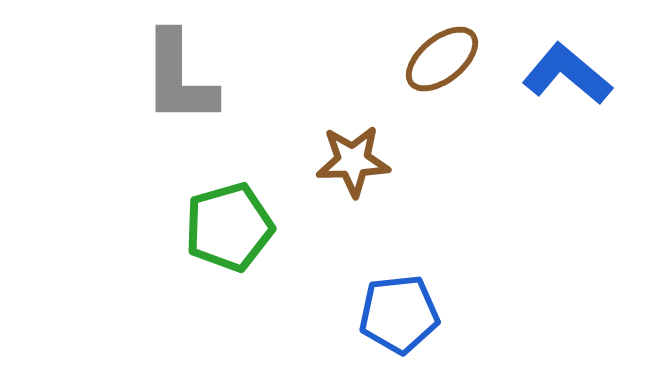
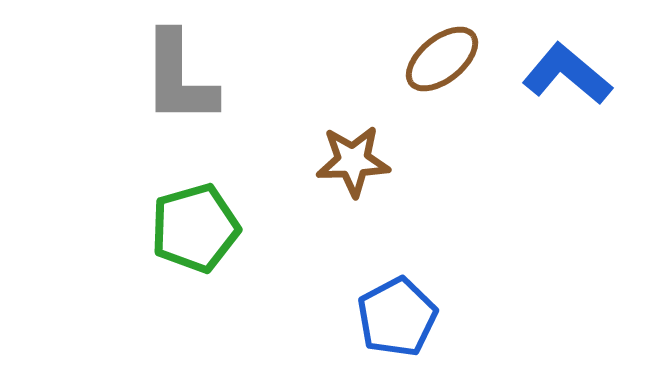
green pentagon: moved 34 px left, 1 px down
blue pentagon: moved 2 px left, 3 px down; rotated 22 degrees counterclockwise
